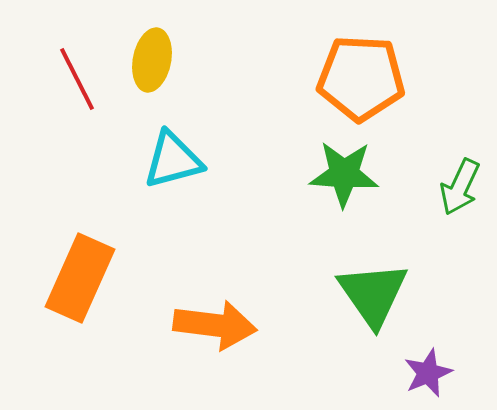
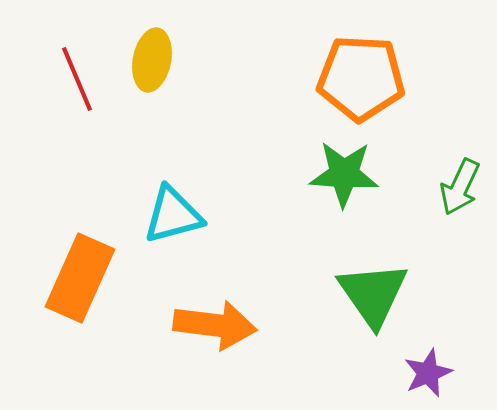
red line: rotated 4 degrees clockwise
cyan triangle: moved 55 px down
